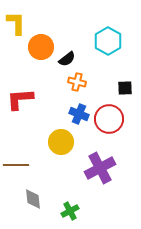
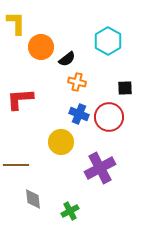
red circle: moved 2 px up
